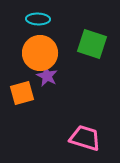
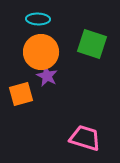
orange circle: moved 1 px right, 1 px up
orange square: moved 1 px left, 1 px down
